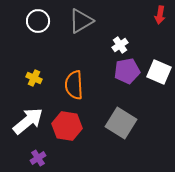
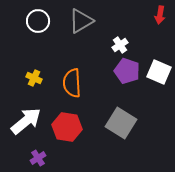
purple pentagon: rotated 30 degrees clockwise
orange semicircle: moved 2 px left, 2 px up
white arrow: moved 2 px left
red hexagon: moved 1 px down
